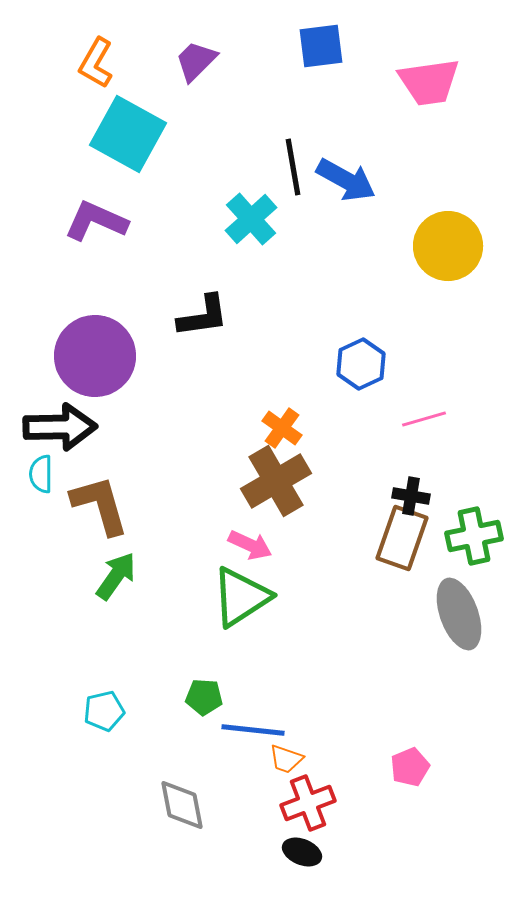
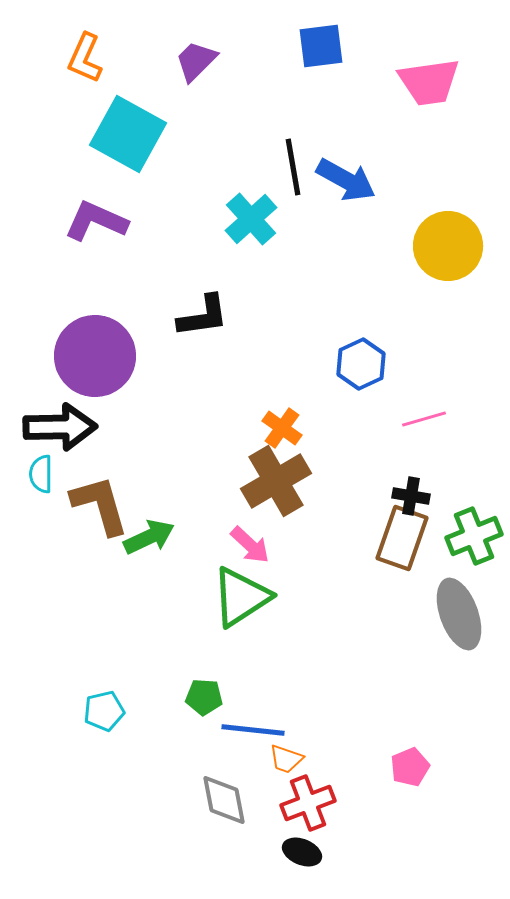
orange L-shape: moved 11 px left, 5 px up; rotated 6 degrees counterclockwise
green cross: rotated 10 degrees counterclockwise
pink arrow: rotated 18 degrees clockwise
green arrow: moved 33 px right, 39 px up; rotated 30 degrees clockwise
gray diamond: moved 42 px right, 5 px up
